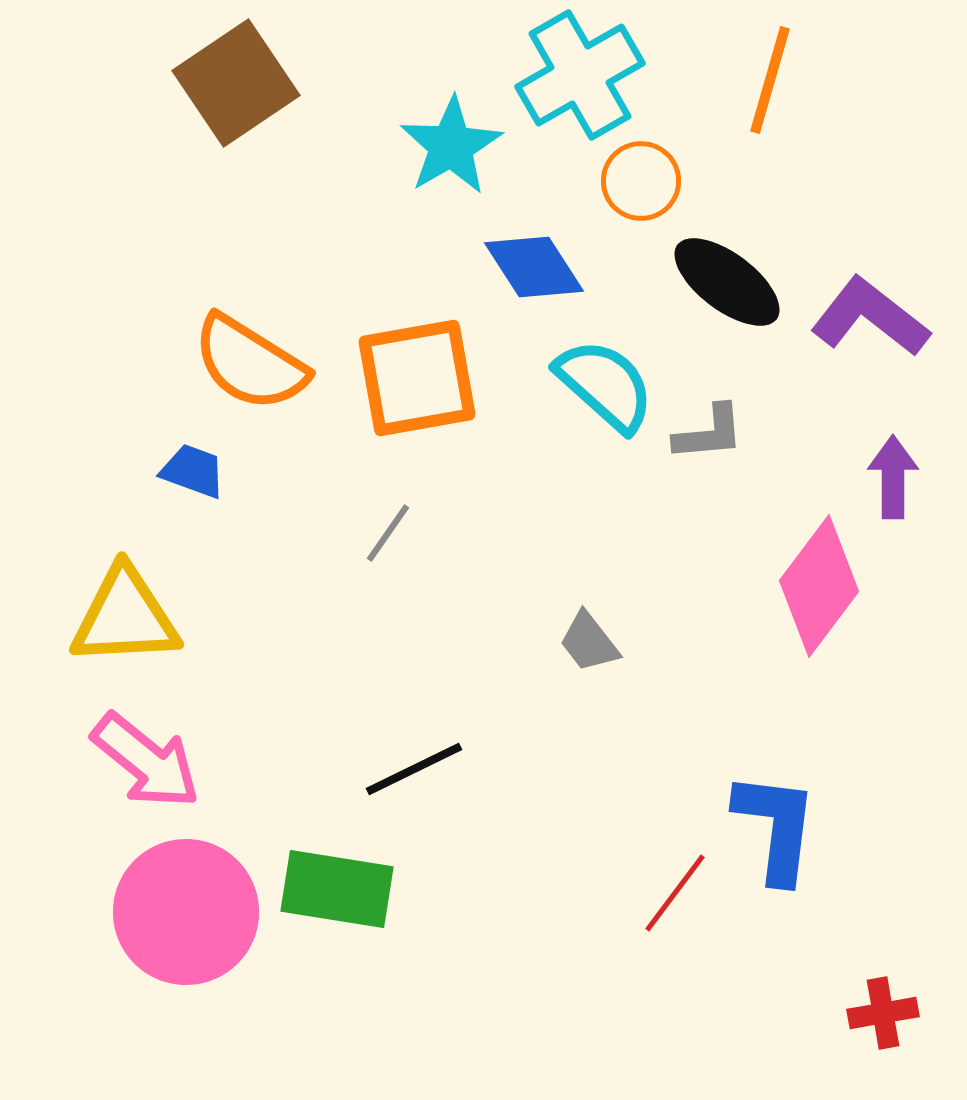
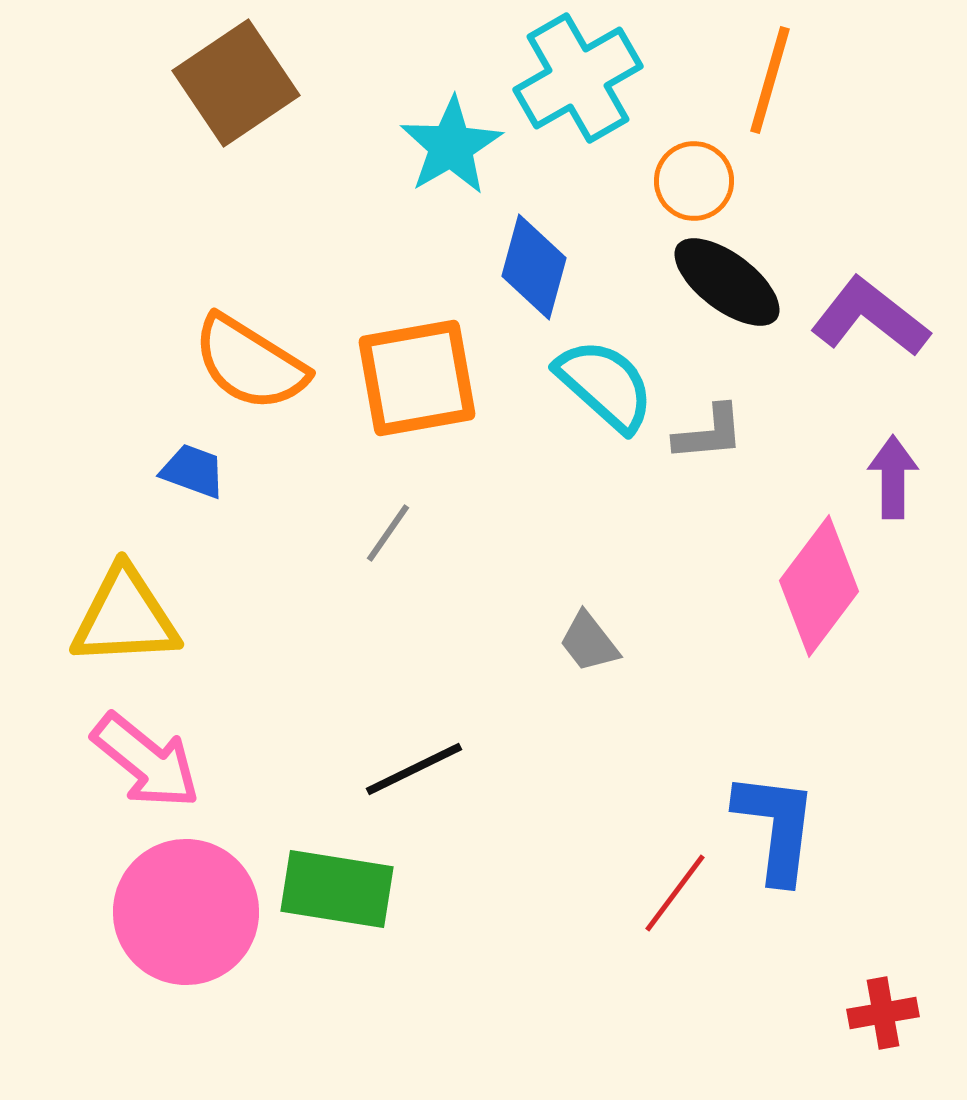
cyan cross: moved 2 px left, 3 px down
orange circle: moved 53 px right
blue diamond: rotated 48 degrees clockwise
